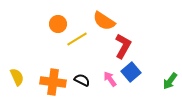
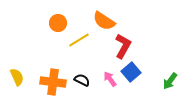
orange circle: moved 1 px up
yellow line: moved 2 px right, 1 px down
